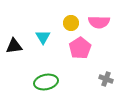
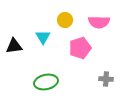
yellow circle: moved 6 px left, 3 px up
pink pentagon: rotated 15 degrees clockwise
gray cross: rotated 16 degrees counterclockwise
